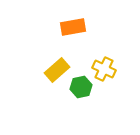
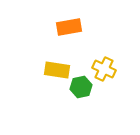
orange rectangle: moved 4 px left
yellow rectangle: rotated 50 degrees clockwise
